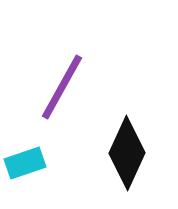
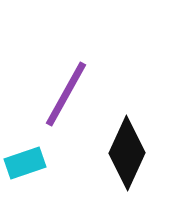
purple line: moved 4 px right, 7 px down
